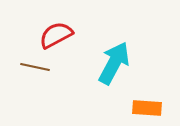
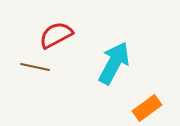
orange rectangle: rotated 40 degrees counterclockwise
